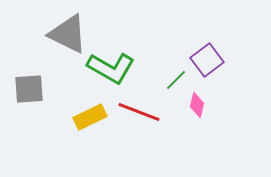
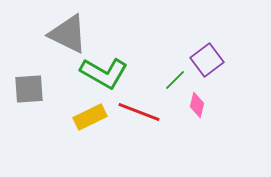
green L-shape: moved 7 px left, 5 px down
green line: moved 1 px left
